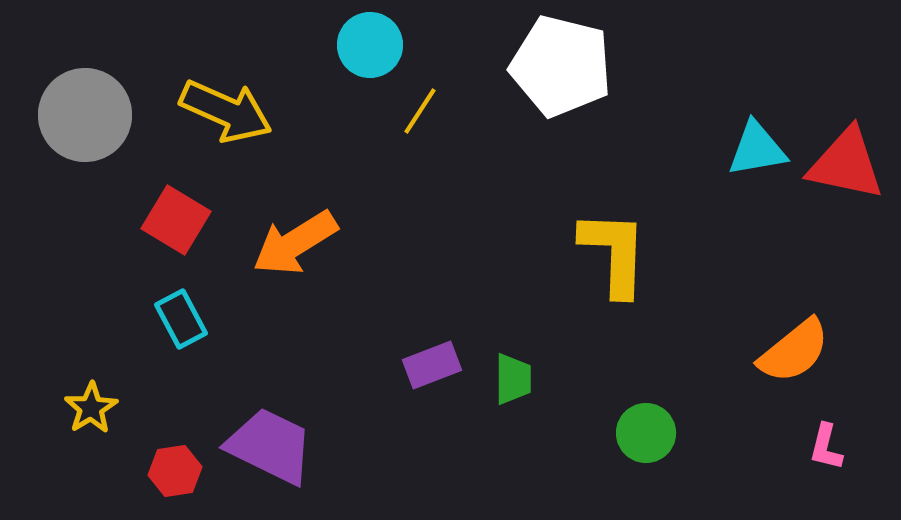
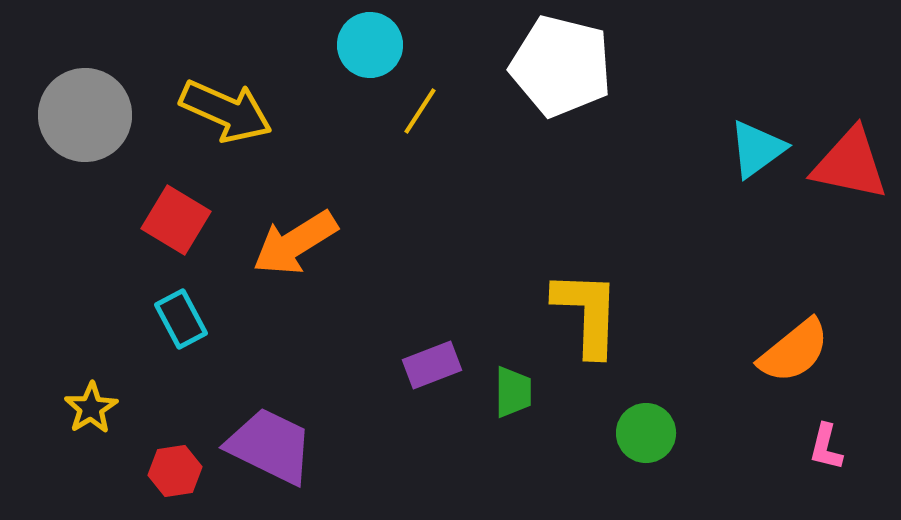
cyan triangle: rotated 26 degrees counterclockwise
red triangle: moved 4 px right
yellow L-shape: moved 27 px left, 60 px down
green trapezoid: moved 13 px down
